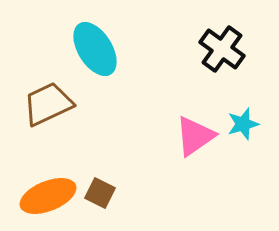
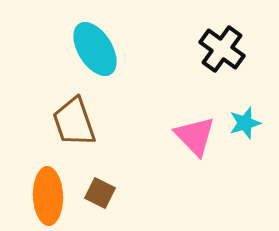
brown trapezoid: moved 26 px right, 18 px down; rotated 84 degrees counterclockwise
cyan star: moved 2 px right, 1 px up
pink triangle: rotated 39 degrees counterclockwise
orange ellipse: rotated 70 degrees counterclockwise
